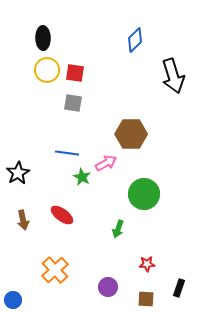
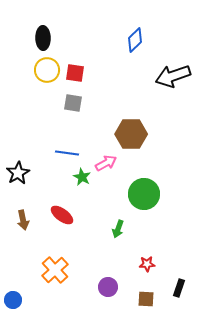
black arrow: rotated 88 degrees clockwise
